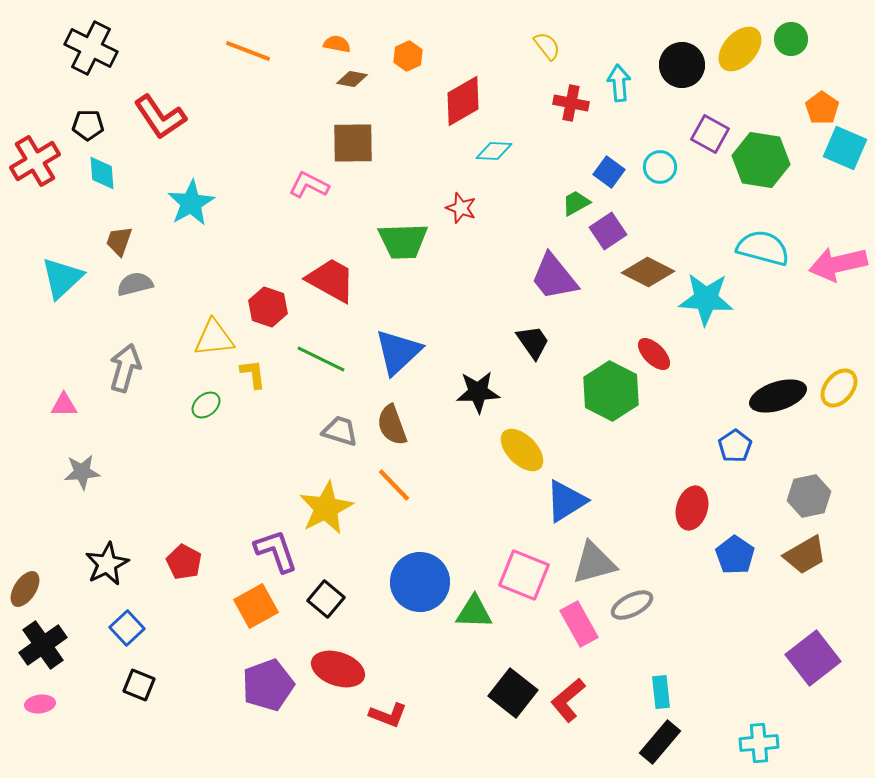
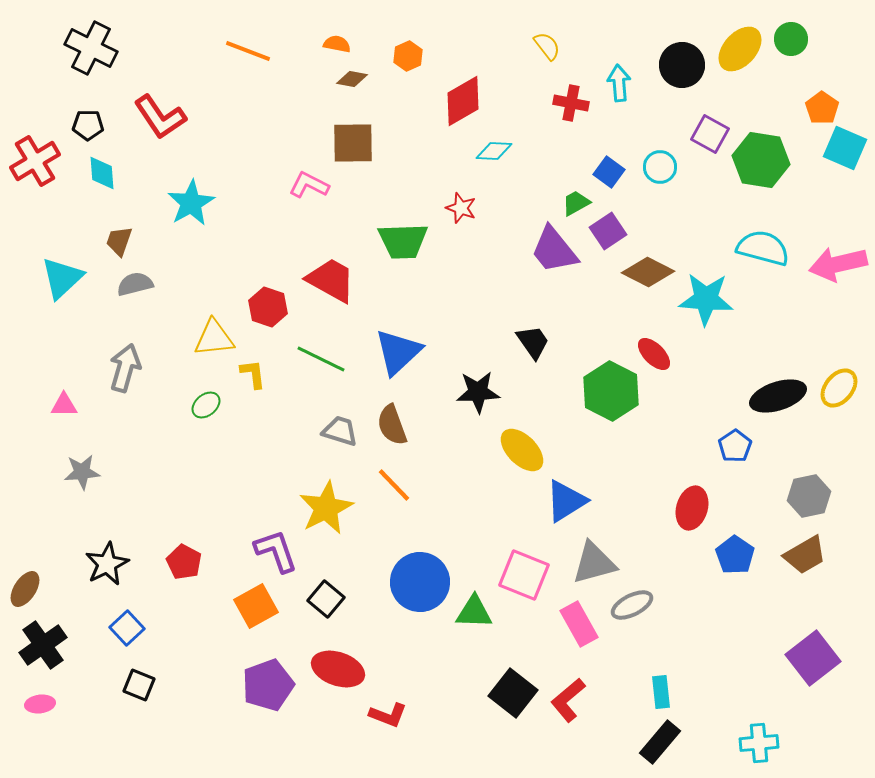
purple trapezoid at (554, 277): moved 27 px up
